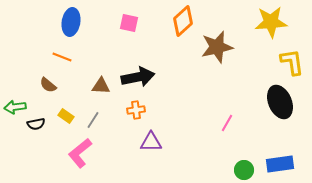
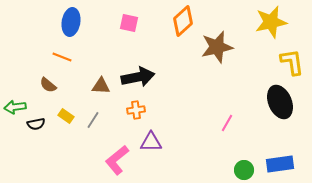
yellow star: rotated 8 degrees counterclockwise
pink L-shape: moved 37 px right, 7 px down
